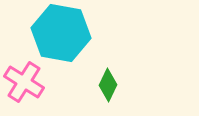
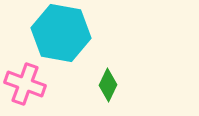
pink cross: moved 1 px right, 2 px down; rotated 12 degrees counterclockwise
